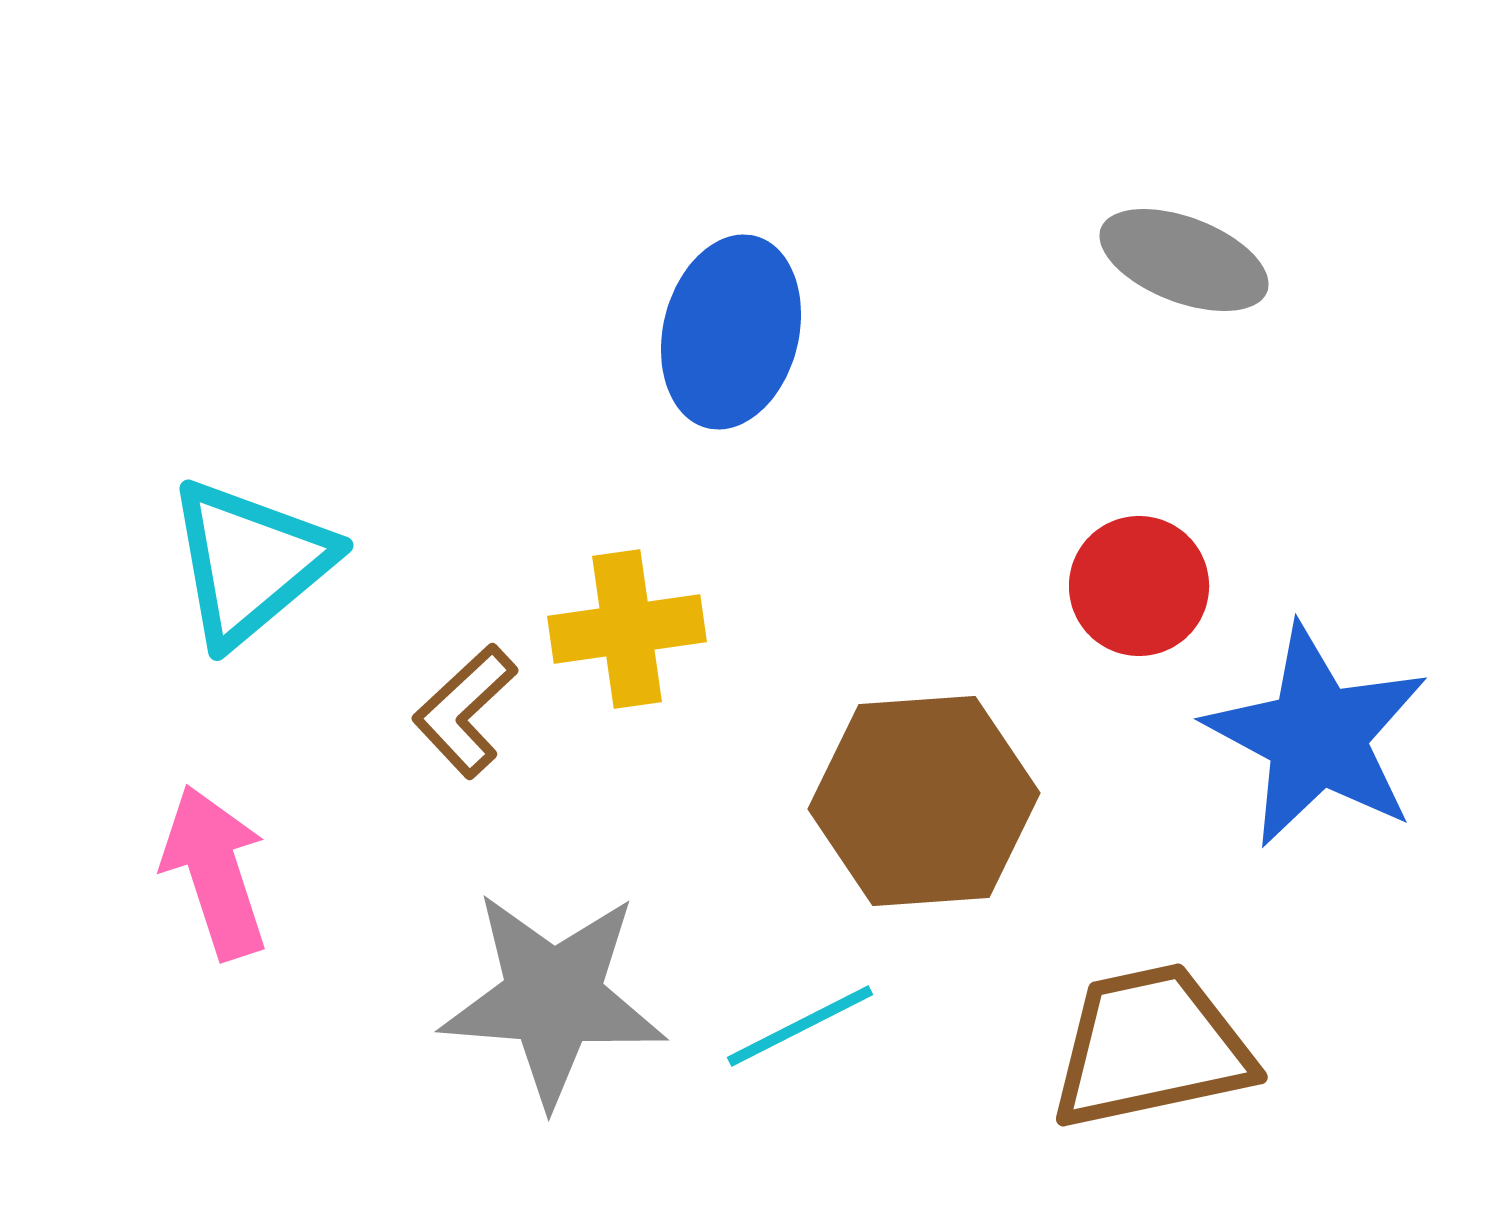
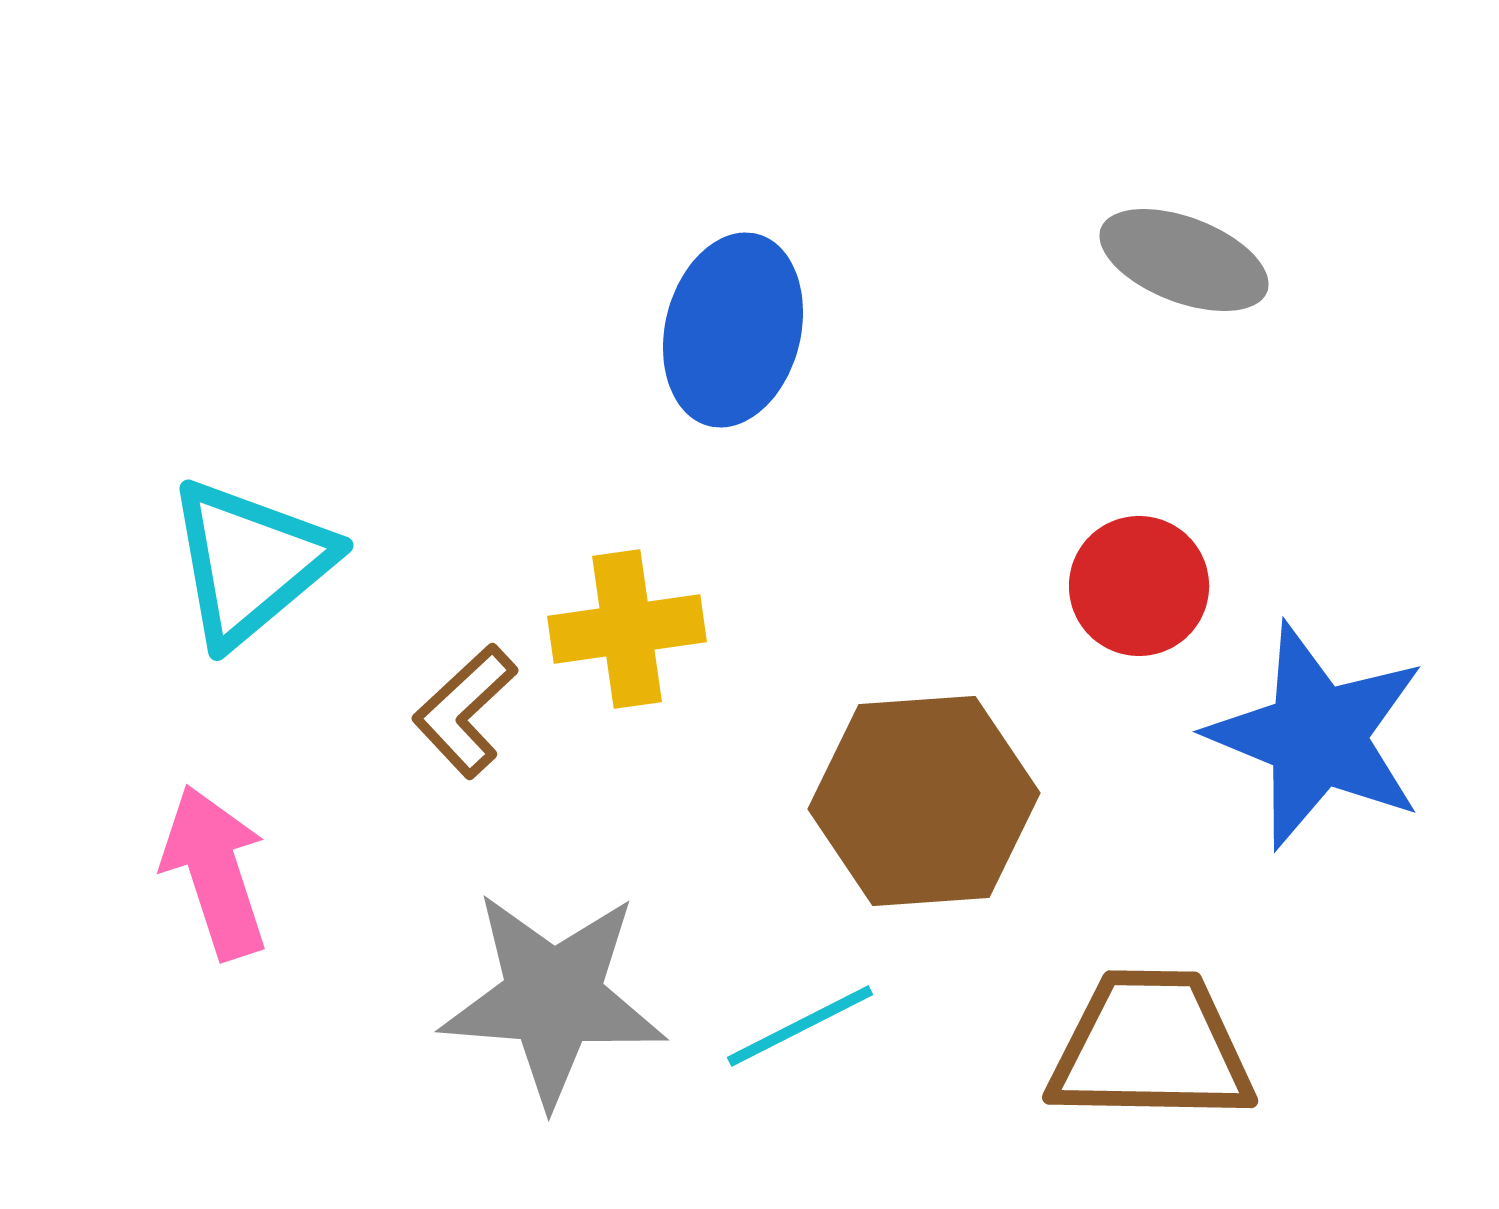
blue ellipse: moved 2 px right, 2 px up
blue star: rotated 6 degrees counterclockwise
brown trapezoid: rotated 13 degrees clockwise
